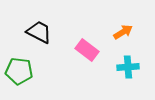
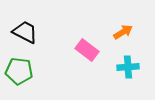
black trapezoid: moved 14 px left
